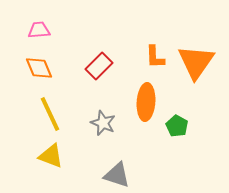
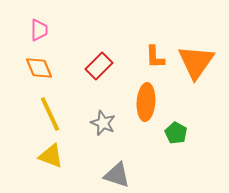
pink trapezoid: rotated 95 degrees clockwise
green pentagon: moved 1 px left, 7 px down
